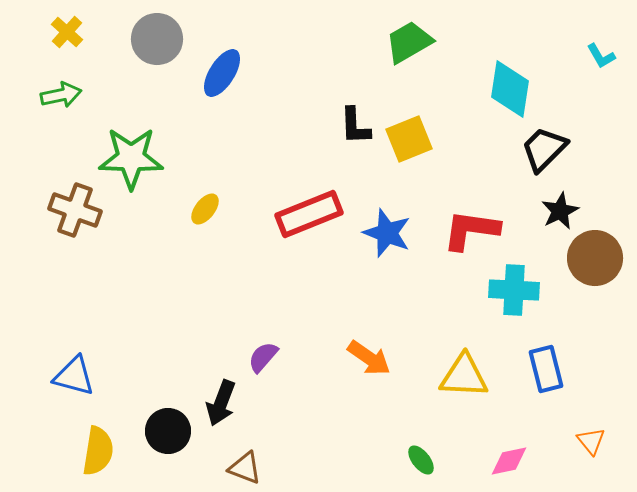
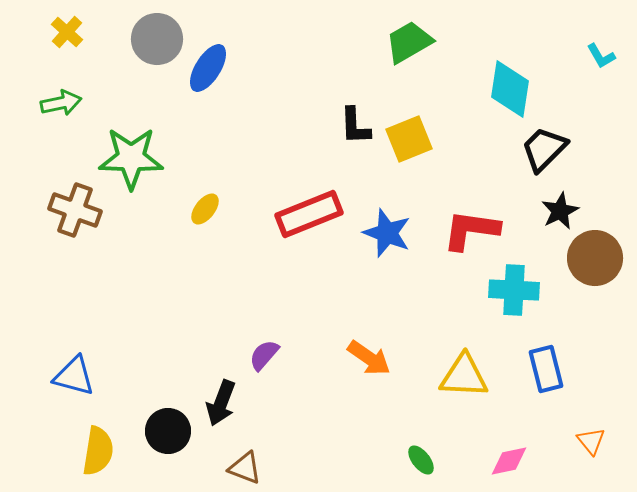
blue ellipse: moved 14 px left, 5 px up
green arrow: moved 8 px down
purple semicircle: moved 1 px right, 2 px up
